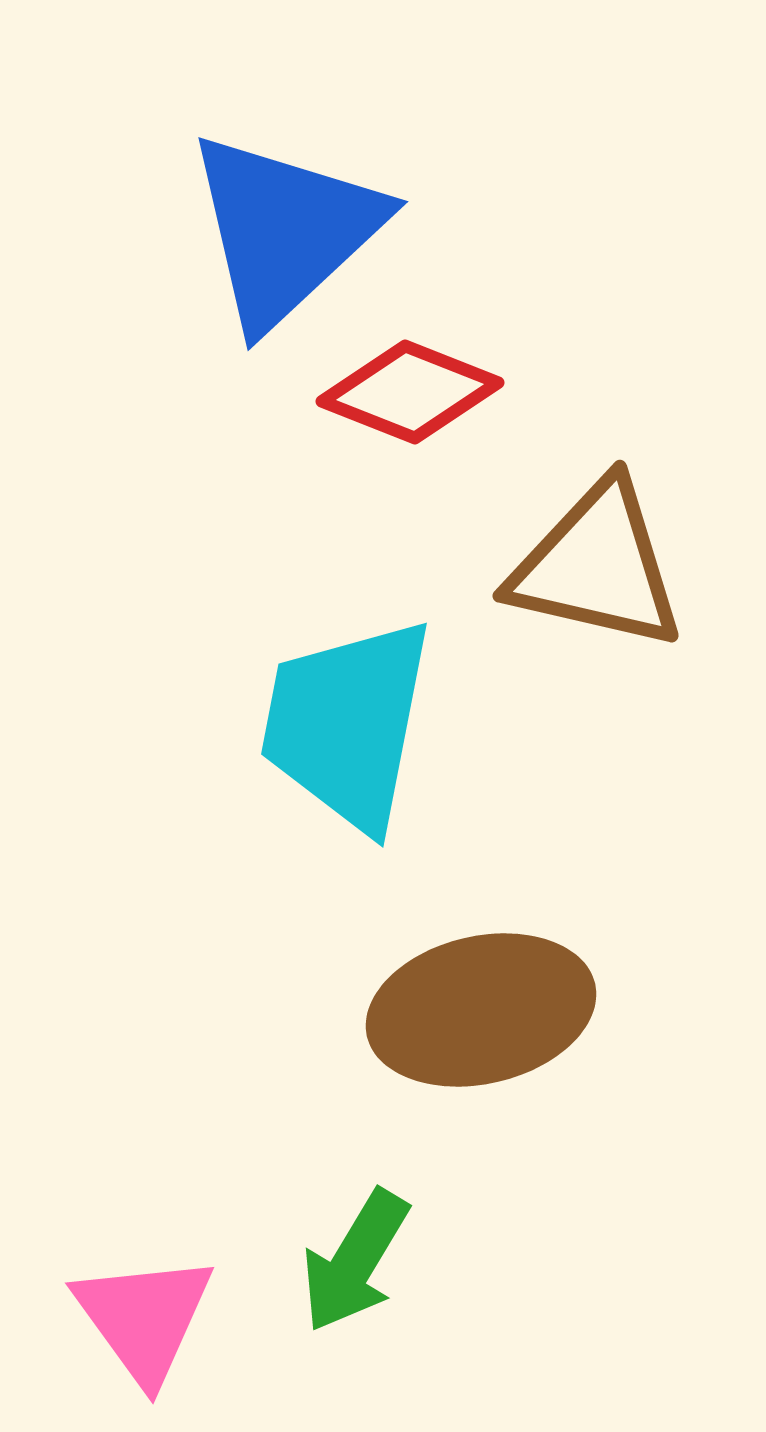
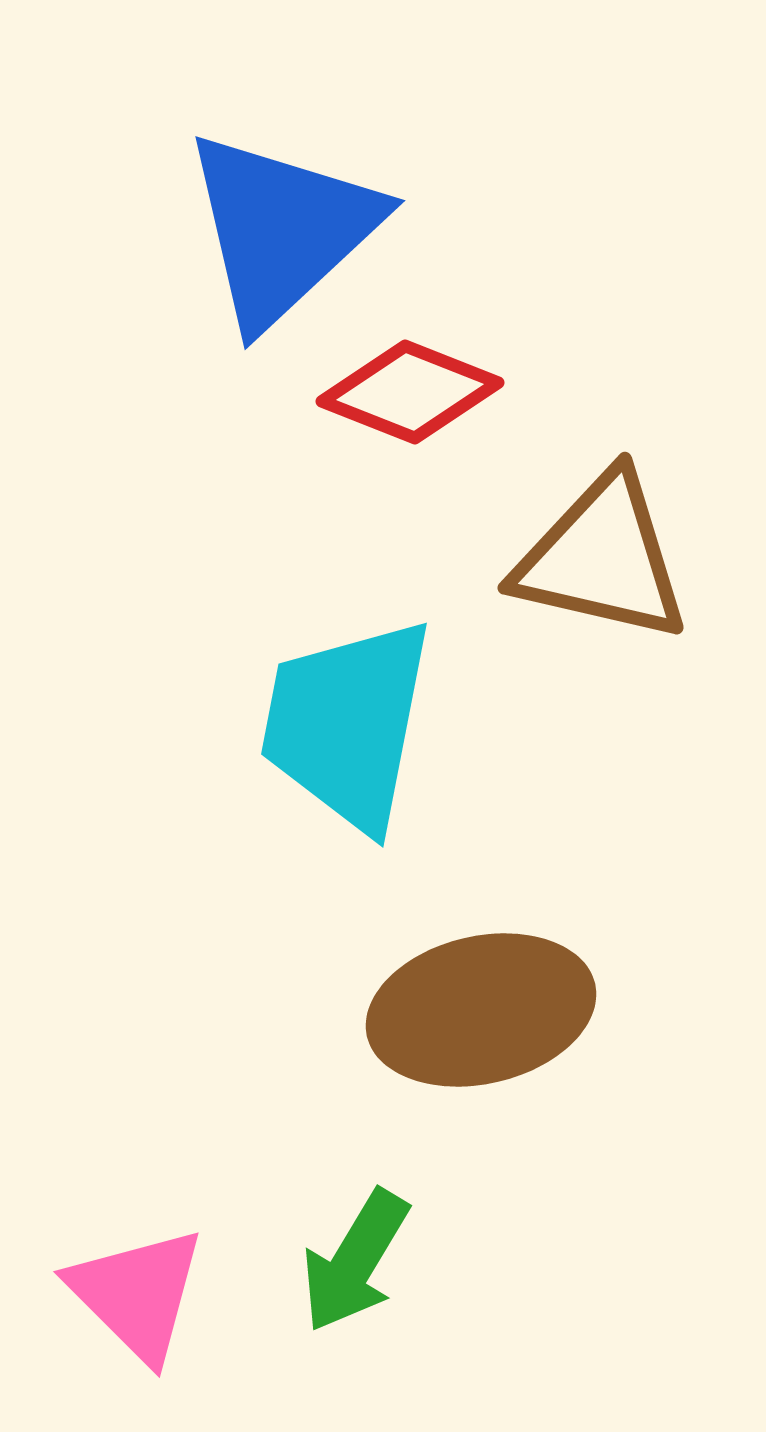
blue triangle: moved 3 px left, 1 px up
brown triangle: moved 5 px right, 8 px up
pink triangle: moved 7 px left, 24 px up; rotated 9 degrees counterclockwise
